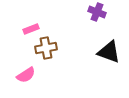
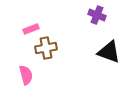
purple cross: moved 3 px down
pink semicircle: rotated 72 degrees counterclockwise
